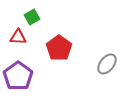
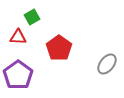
purple pentagon: moved 1 px up
